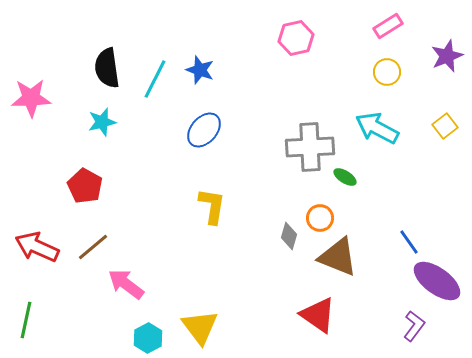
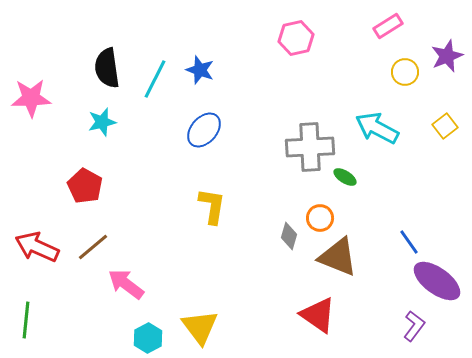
yellow circle: moved 18 px right
green line: rotated 6 degrees counterclockwise
